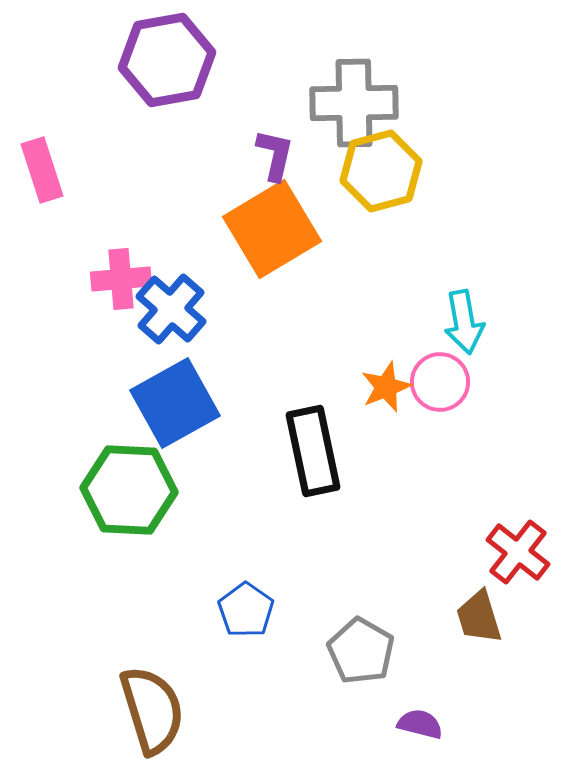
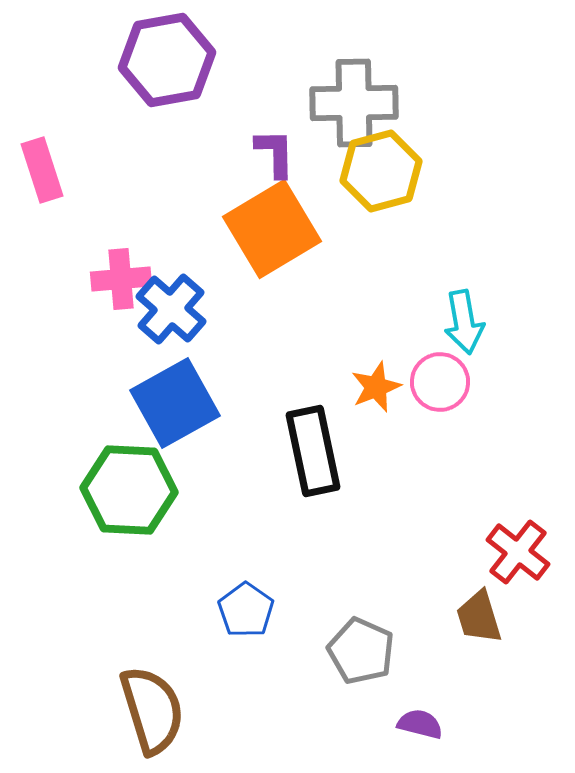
purple L-shape: moved 2 px up; rotated 14 degrees counterclockwise
orange star: moved 10 px left
gray pentagon: rotated 6 degrees counterclockwise
